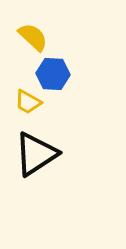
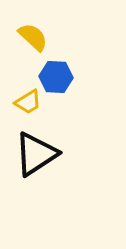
blue hexagon: moved 3 px right, 3 px down
yellow trapezoid: rotated 60 degrees counterclockwise
